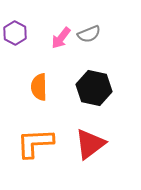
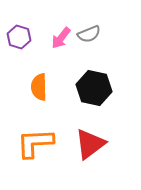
purple hexagon: moved 4 px right, 4 px down; rotated 10 degrees counterclockwise
